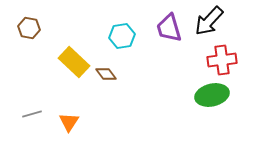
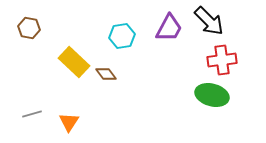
black arrow: rotated 88 degrees counterclockwise
purple trapezoid: rotated 136 degrees counterclockwise
green ellipse: rotated 28 degrees clockwise
